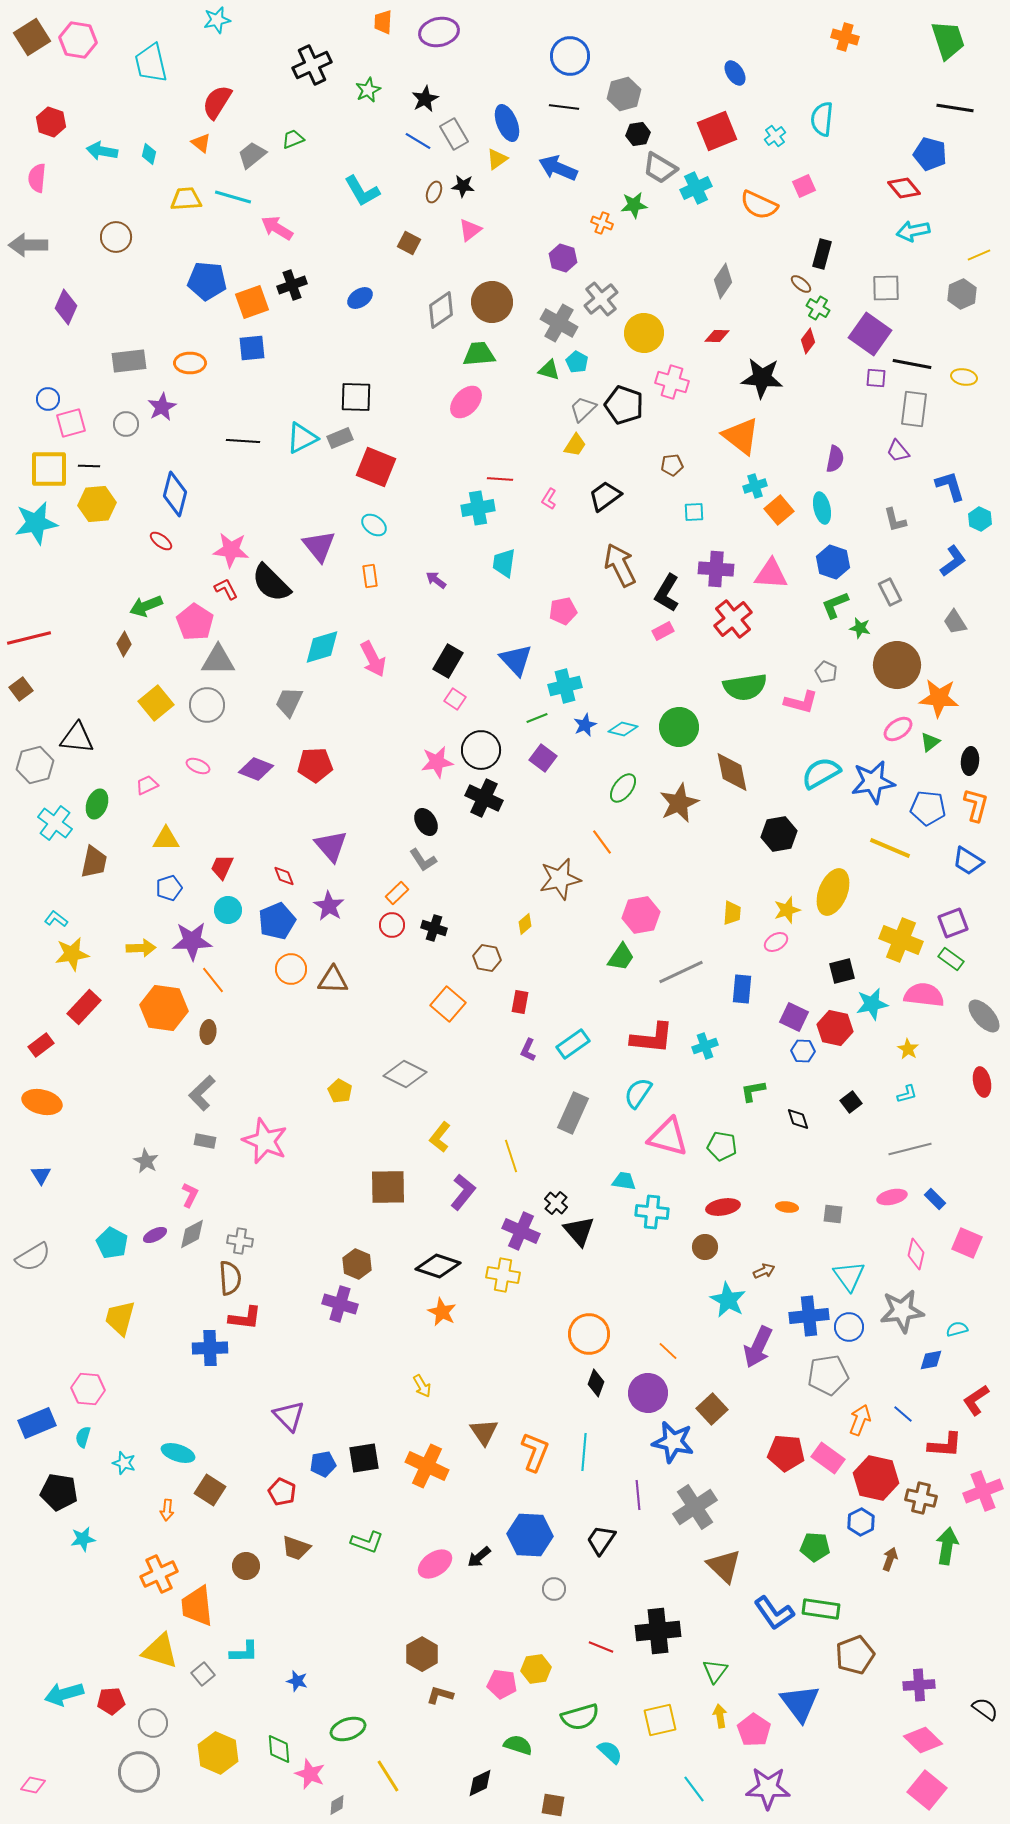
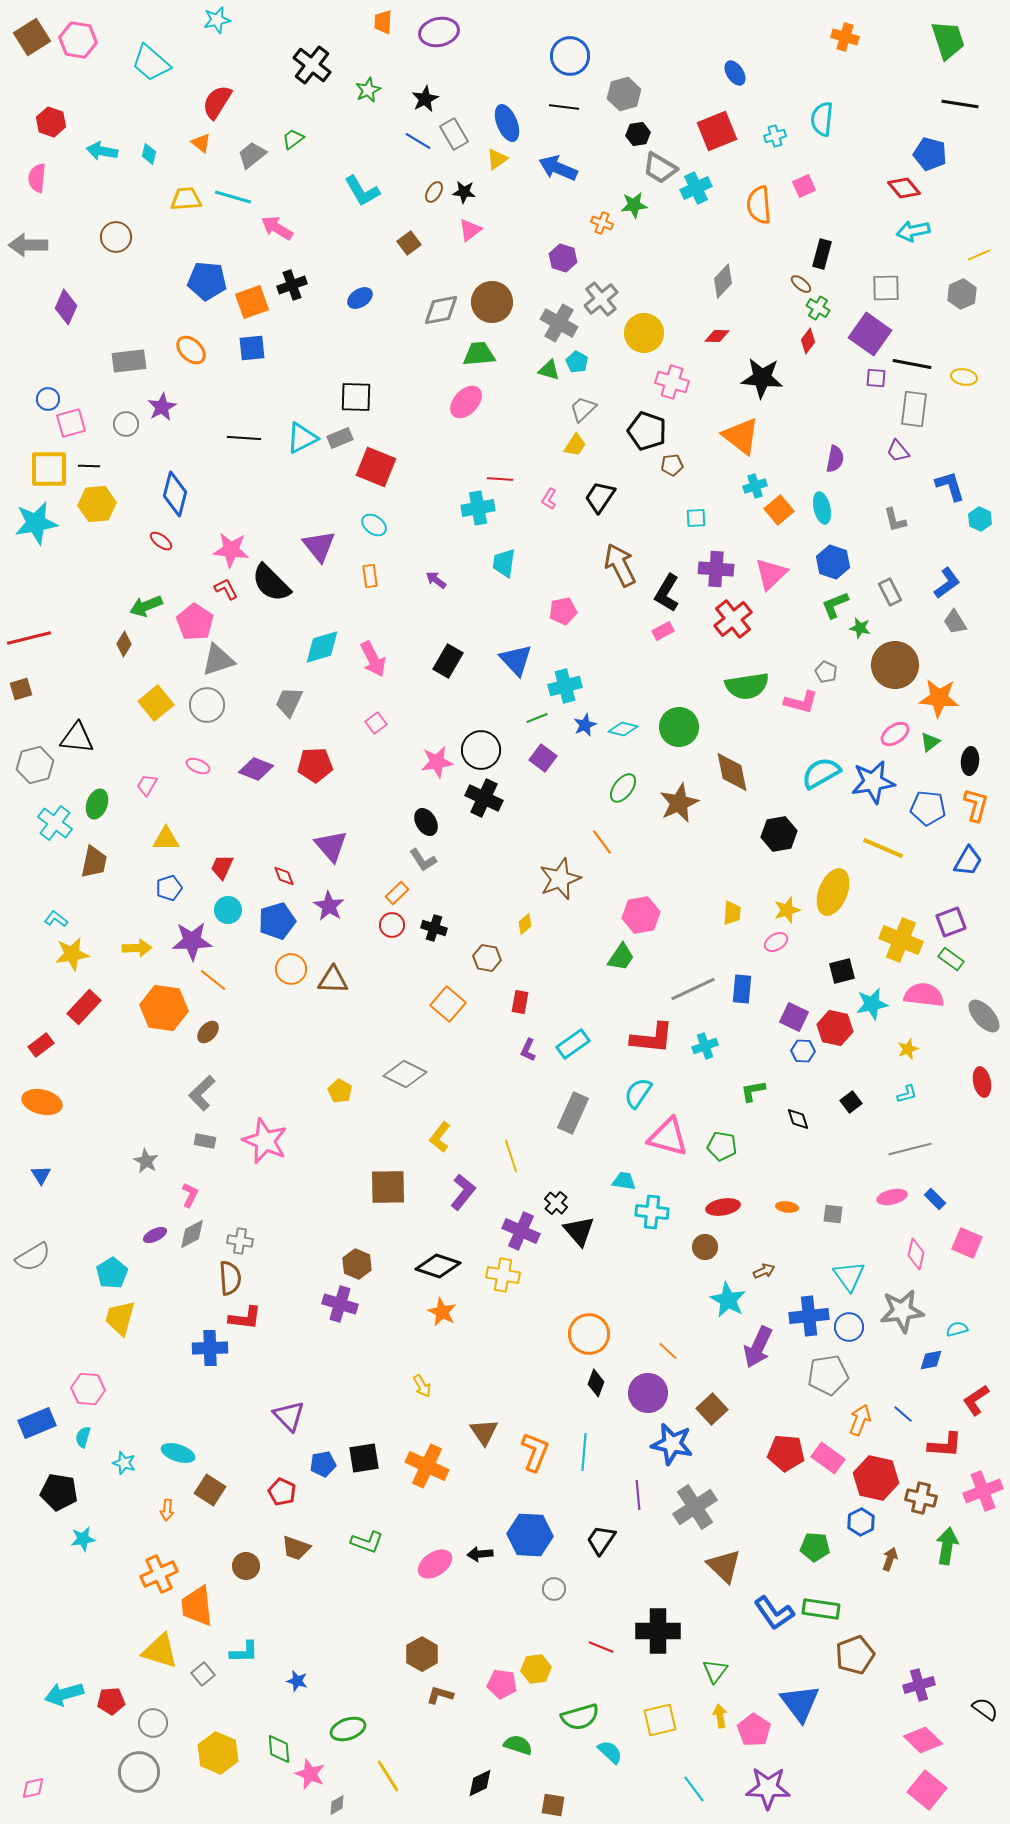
cyan trapezoid at (151, 63): rotated 36 degrees counterclockwise
black cross at (312, 65): rotated 27 degrees counterclockwise
black line at (955, 108): moved 5 px right, 4 px up
cyan cross at (775, 136): rotated 20 degrees clockwise
green trapezoid at (293, 139): rotated 15 degrees counterclockwise
black star at (463, 186): moved 1 px right, 6 px down
brown ellipse at (434, 192): rotated 10 degrees clockwise
orange semicircle at (759, 205): rotated 60 degrees clockwise
brown square at (409, 243): rotated 25 degrees clockwise
gray diamond at (723, 281): rotated 8 degrees clockwise
gray diamond at (441, 310): rotated 24 degrees clockwise
orange ellipse at (190, 363): moved 1 px right, 13 px up; rotated 44 degrees clockwise
black pentagon at (624, 405): moved 23 px right, 26 px down
black line at (243, 441): moved 1 px right, 3 px up
black trapezoid at (605, 496): moved 5 px left, 1 px down; rotated 20 degrees counterclockwise
cyan square at (694, 512): moved 2 px right, 6 px down
blue L-shape at (953, 561): moved 6 px left, 22 px down
pink triangle at (771, 574): rotated 48 degrees counterclockwise
gray triangle at (218, 660): rotated 18 degrees counterclockwise
brown circle at (897, 665): moved 2 px left
green semicircle at (745, 687): moved 2 px right, 1 px up
brown square at (21, 689): rotated 20 degrees clockwise
pink square at (455, 699): moved 79 px left, 24 px down; rotated 20 degrees clockwise
pink ellipse at (898, 729): moved 3 px left, 5 px down
pink trapezoid at (147, 785): rotated 35 degrees counterclockwise
yellow line at (890, 848): moved 7 px left
blue trapezoid at (968, 861): rotated 92 degrees counterclockwise
brown star at (560, 879): rotated 9 degrees counterclockwise
blue pentagon at (277, 921): rotated 6 degrees clockwise
purple square at (953, 923): moved 2 px left, 1 px up
yellow arrow at (141, 948): moved 4 px left
gray line at (681, 972): moved 12 px right, 17 px down
orange line at (213, 980): rotated 12 degrees counterclockwise
brown ellipse at (208, 1032): rotated 35 degrees clockwise
yellow star at (908, 1049): rotated 20 degrees clockwise
cyan pentagon at (112, 1243): moved 30 px down; rotated 12 degrees clockwise
blue star at (673, 1442): moved 1 px left, 2 px down
black arrow at (479, 1557): moved 1 px right, 3 px up; rotated 35 degrees clockwise
black cross at (658, 1631): rotated 6 degrees clockwise
purple cross at (919, 1685): rotated 12 degrees counterclockwise
pink diamond at (33, 1785): moved 3 px down; rotated 25 degrees counterclockwise
